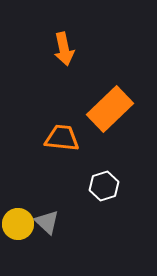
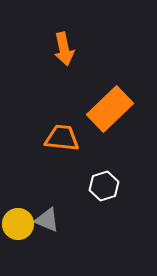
gray triangle: moved 2 px up; rotated 20 degrees counterclockwise
